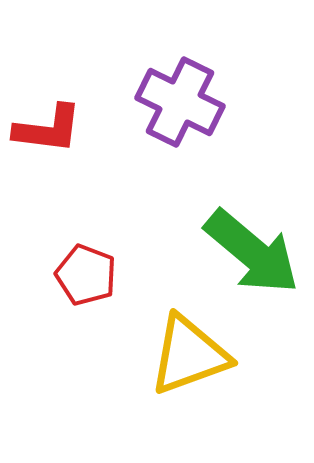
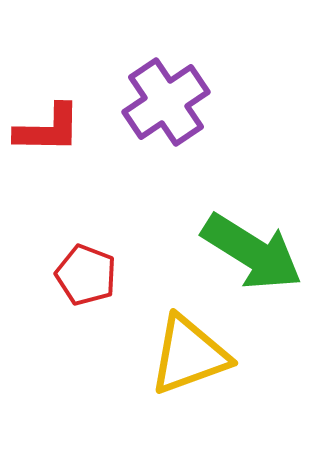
purple cross: moved 14 px left; rotated 30 degrees clockwise
red L-shape: rotated 6 degrees counterclockwise
green arrow: rotated 8 degrees counterclockwise
